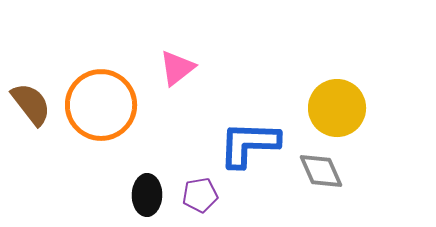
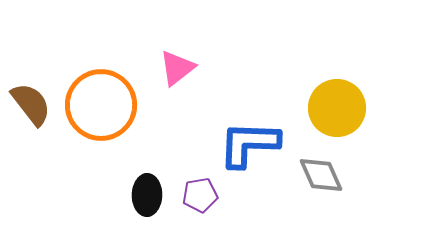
gray diamond: moved 4 px down
